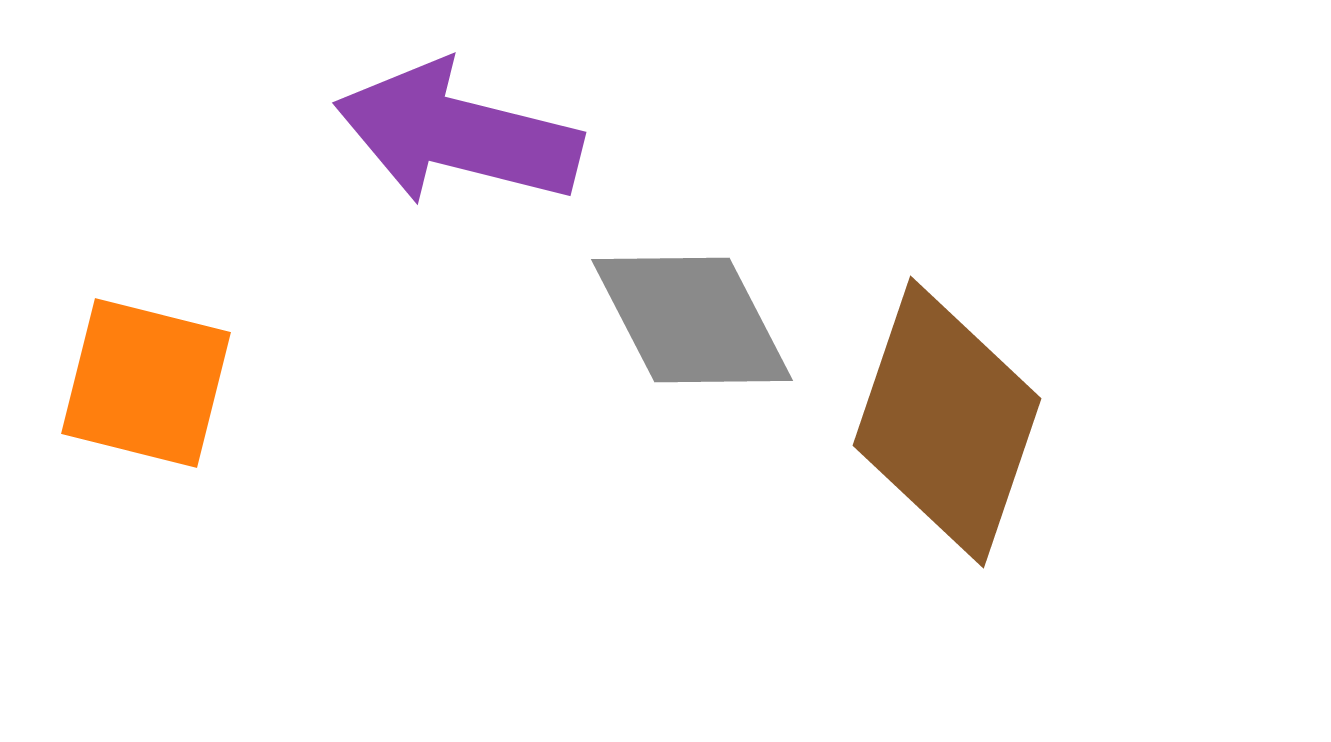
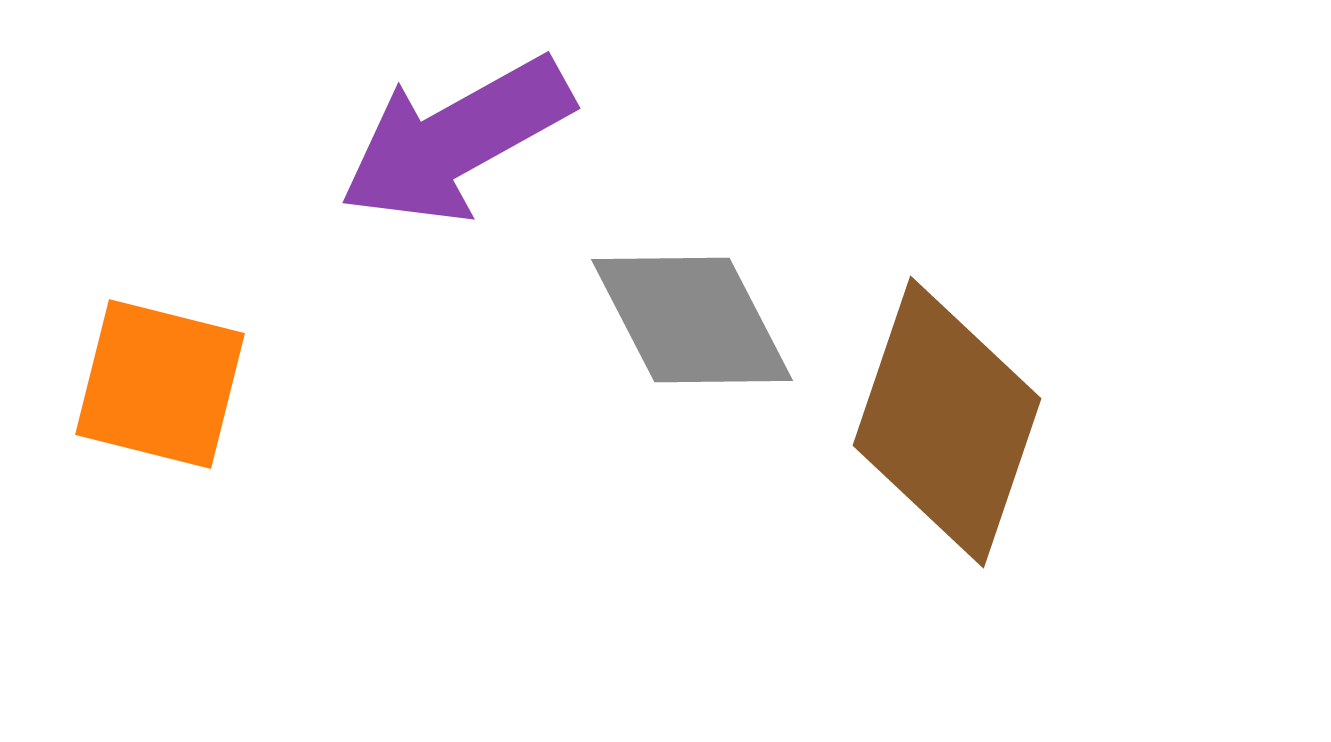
purple arrow: moved 2 px left, 6 px down; rotated 43 degrees counterclockwise
orange square: moved 14 px right, 1 px down
